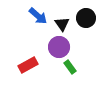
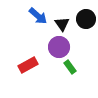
black circle: moved 1 px down
